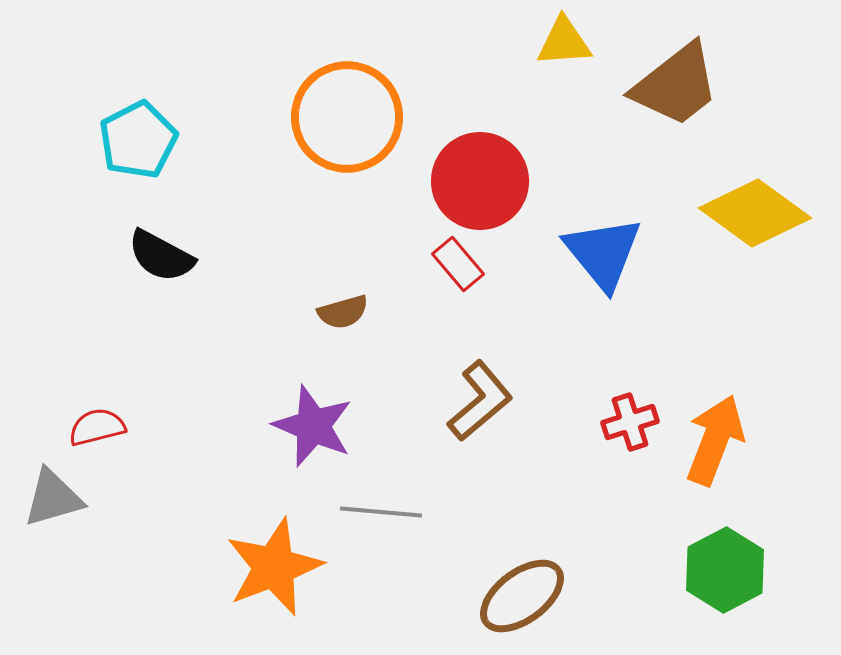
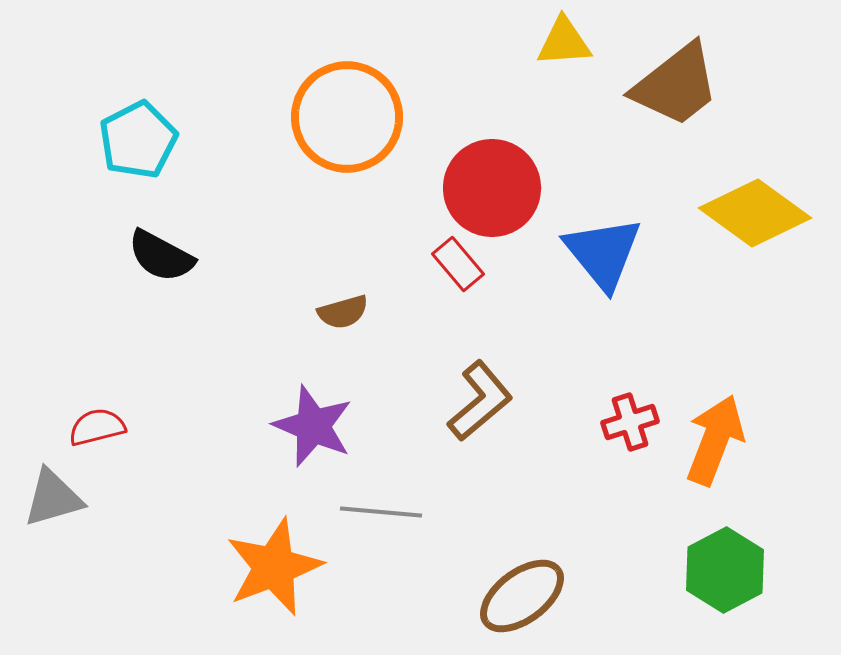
red circle: moved 12 px right, 7 px down
